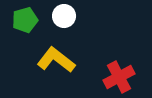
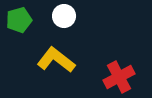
green pentagon: moved 6 px left
